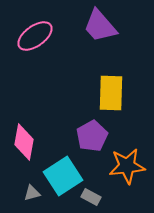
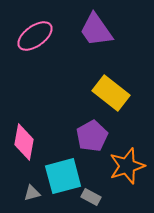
purple trapezoid: moved 4 px left, 4 px down; rotated 6 degrees clockwise
yellow rectangle: rotated 54 degrees counterclockwise
orange star: rotated 12 degrees counterclockwise
cyan square: rotated 18 degrees clockwise
